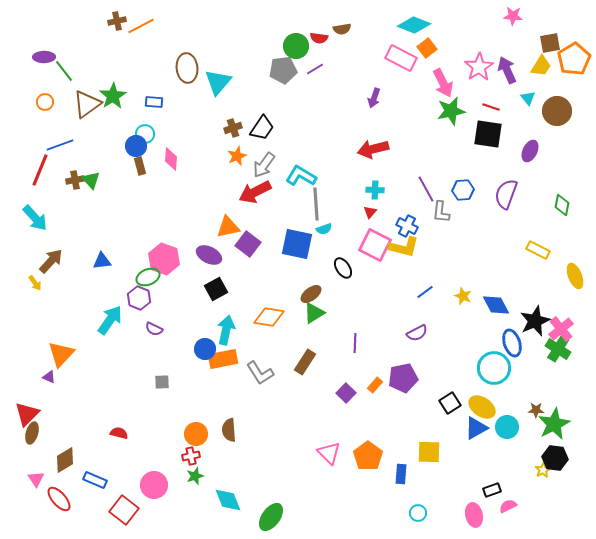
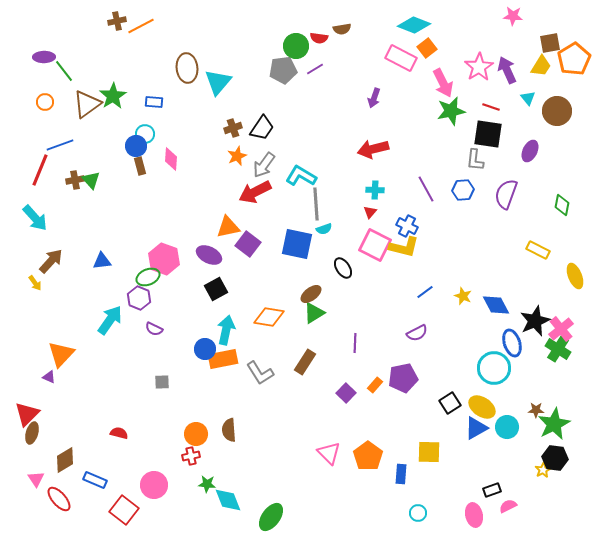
gray L-shape at (441, 212): moved 34 px right, 52 px up
green star at (195, 476): moved 12 px right, 8 px down; rotated 24 degrees clockwise
